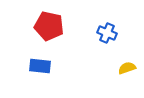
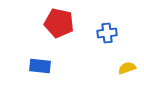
red pentagon: moved 10 px right, 3 px up
blue cross: rotated 30 degrees counterclockwise
